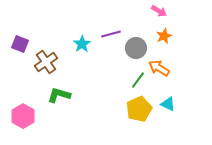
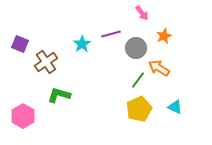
pink arrow: moved 17 px left, 2 px down; rotated 21 degrees clockwise
cyan triangle: moved 7 px right, 3 px down
